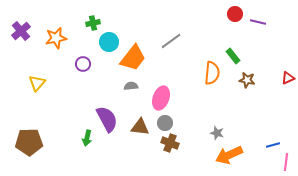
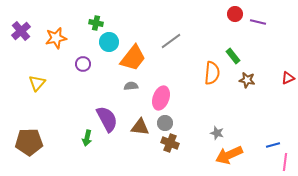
green cross: moved 3 px right; rotated 24 degrees clockwise
pink line: moved 1 px left
